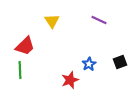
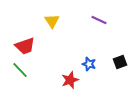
red trapezoid: rotated 25 degrees clockwise
blue star: rotated 24 degrees counterclockwise
green line: rotated 42 degrees counterclockwise
